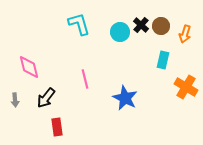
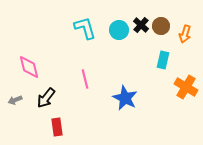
cyan L-shape: moved 6 px right, 4 px down
cyan circle: moved 1 px left, 2 px up
gray arrow: rotated 72 degrees clockwise
